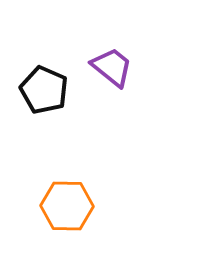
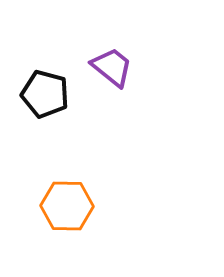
black pentagon: moved 1 px right, 4 px down; rotated 9 degrees counterclockwise
